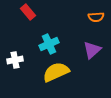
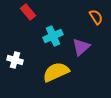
orange semicircle: rotated 119 degrees counterclockwise
cyan cross: moved 4 px right, 8 px up
purple triangle: moved 11 px left, 3 px up
white cross: rotated 28 degrees clockwise
